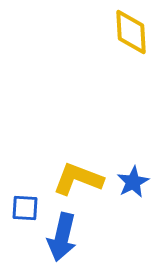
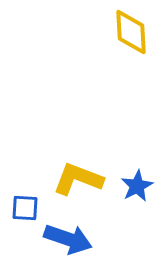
blue star: moved 4 px right, 4 px down
blue arrow: moved 6 px right, 2 px down; rotated 84 degrees counterclockwise
